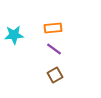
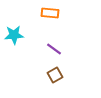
orange rectangle: moved 3 px left, 15 px up; rotated 12 degrees clockwise
